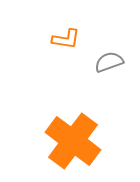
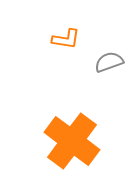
orange cross: moved 1 px left
